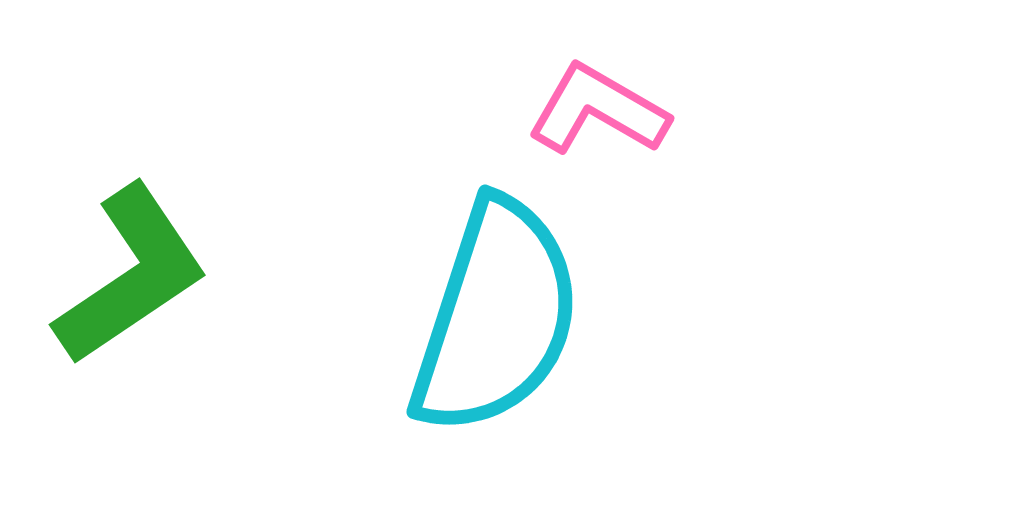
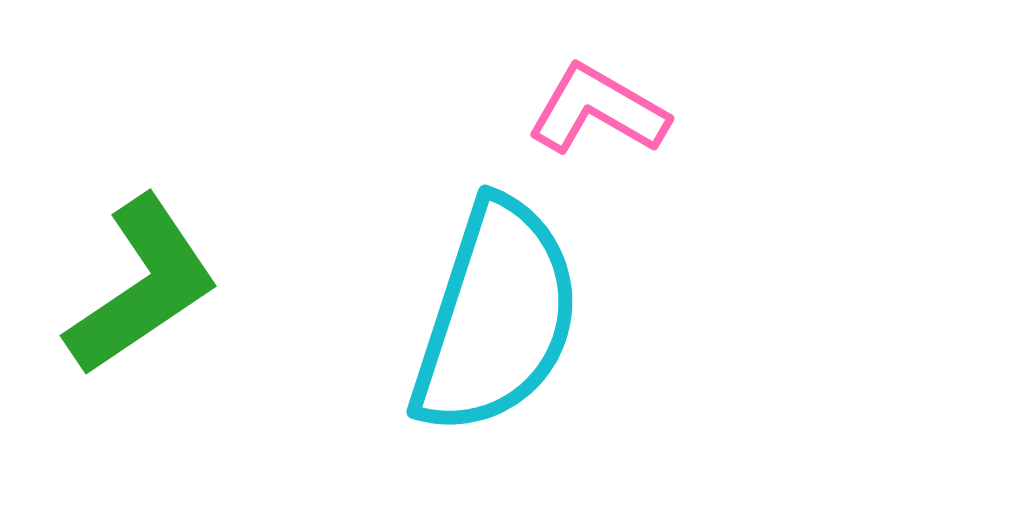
green L-shape: moved 11 px right, 11 px down
